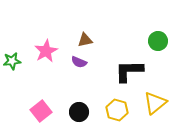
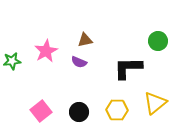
black L-shape: moved 1 px left, 3 px up
yellow hexagon: rotated 15 degrees counterclockwise
